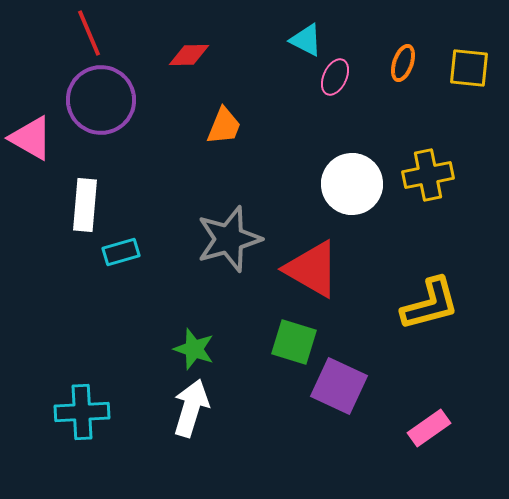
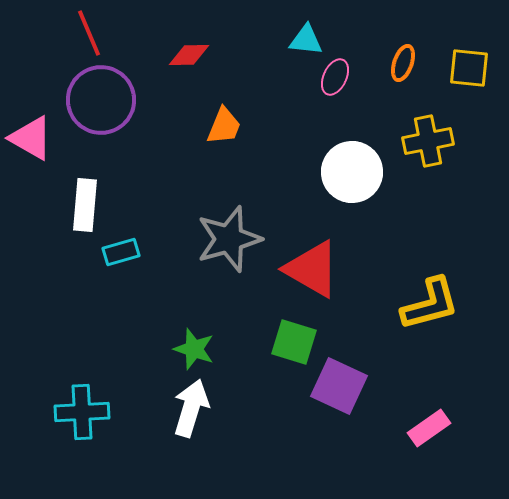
cyan triangle: rotated 21 degrees counterclockwise
yellow cross: moved 34 px up
white circle: moved 12 px up
